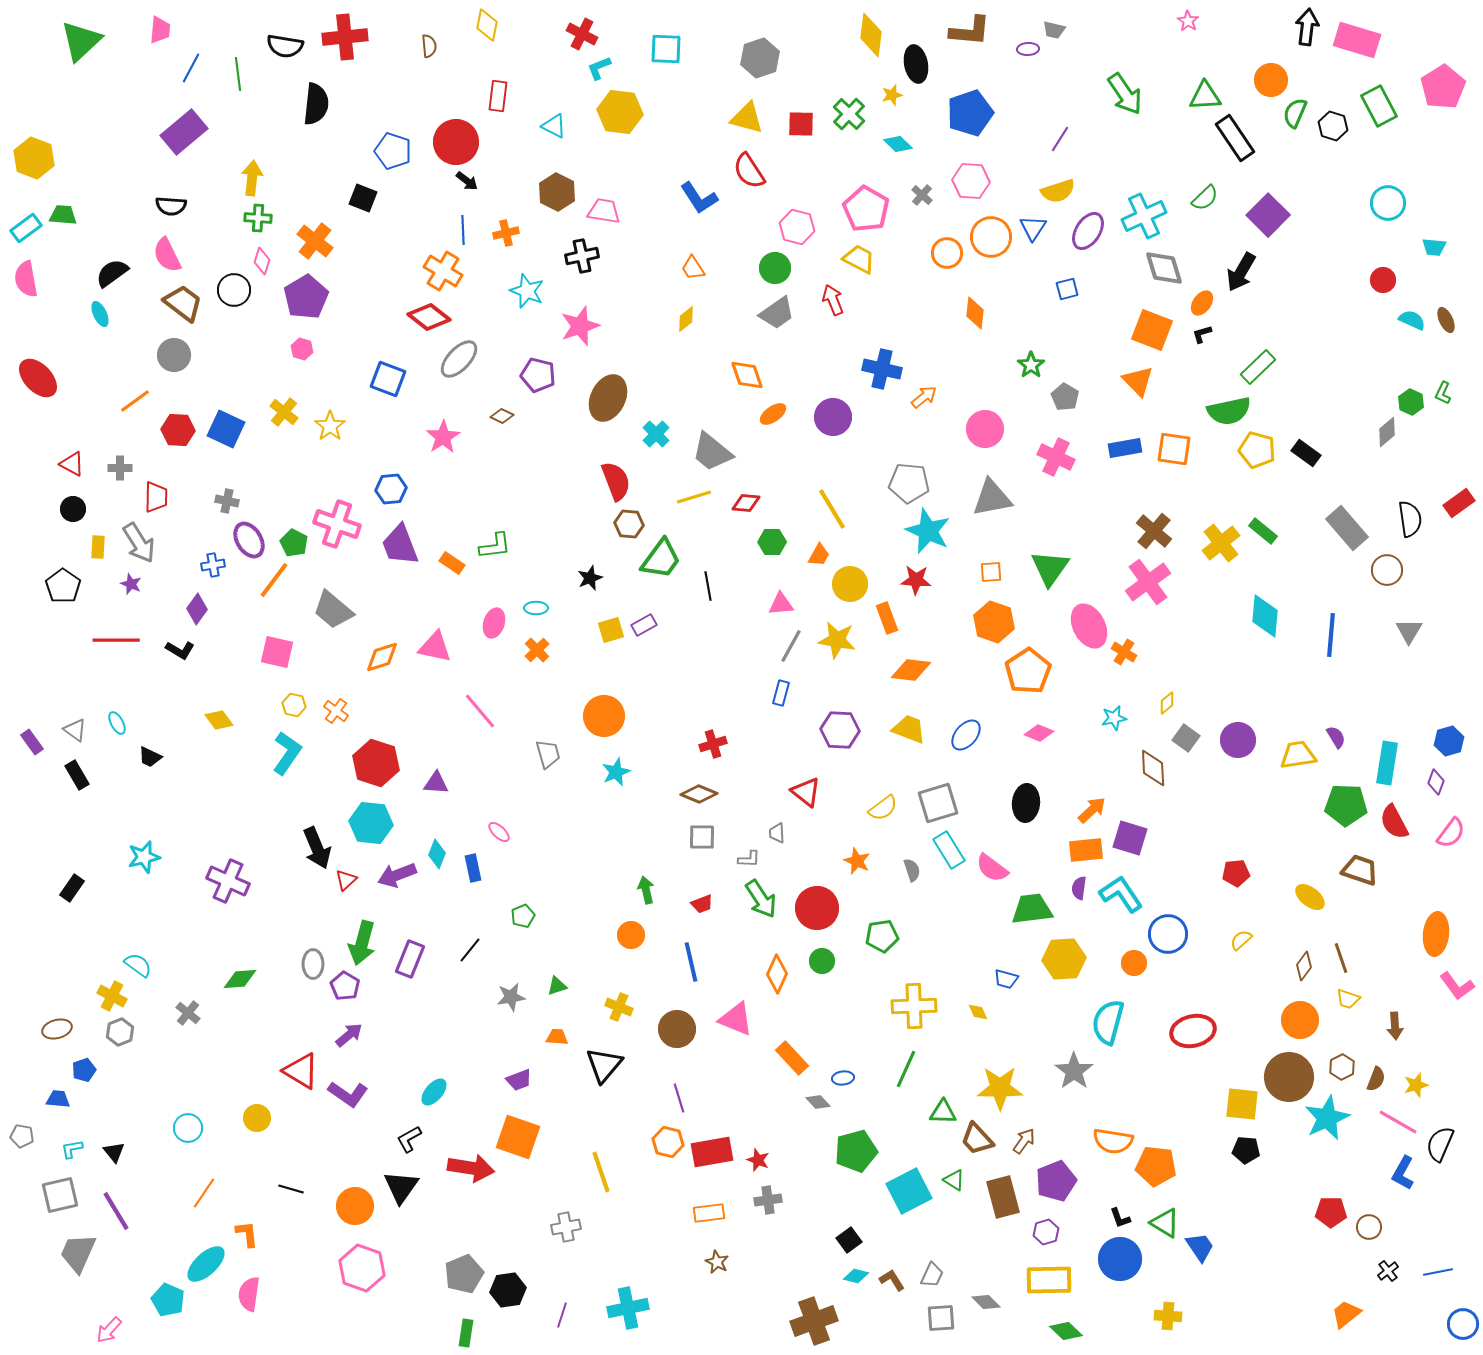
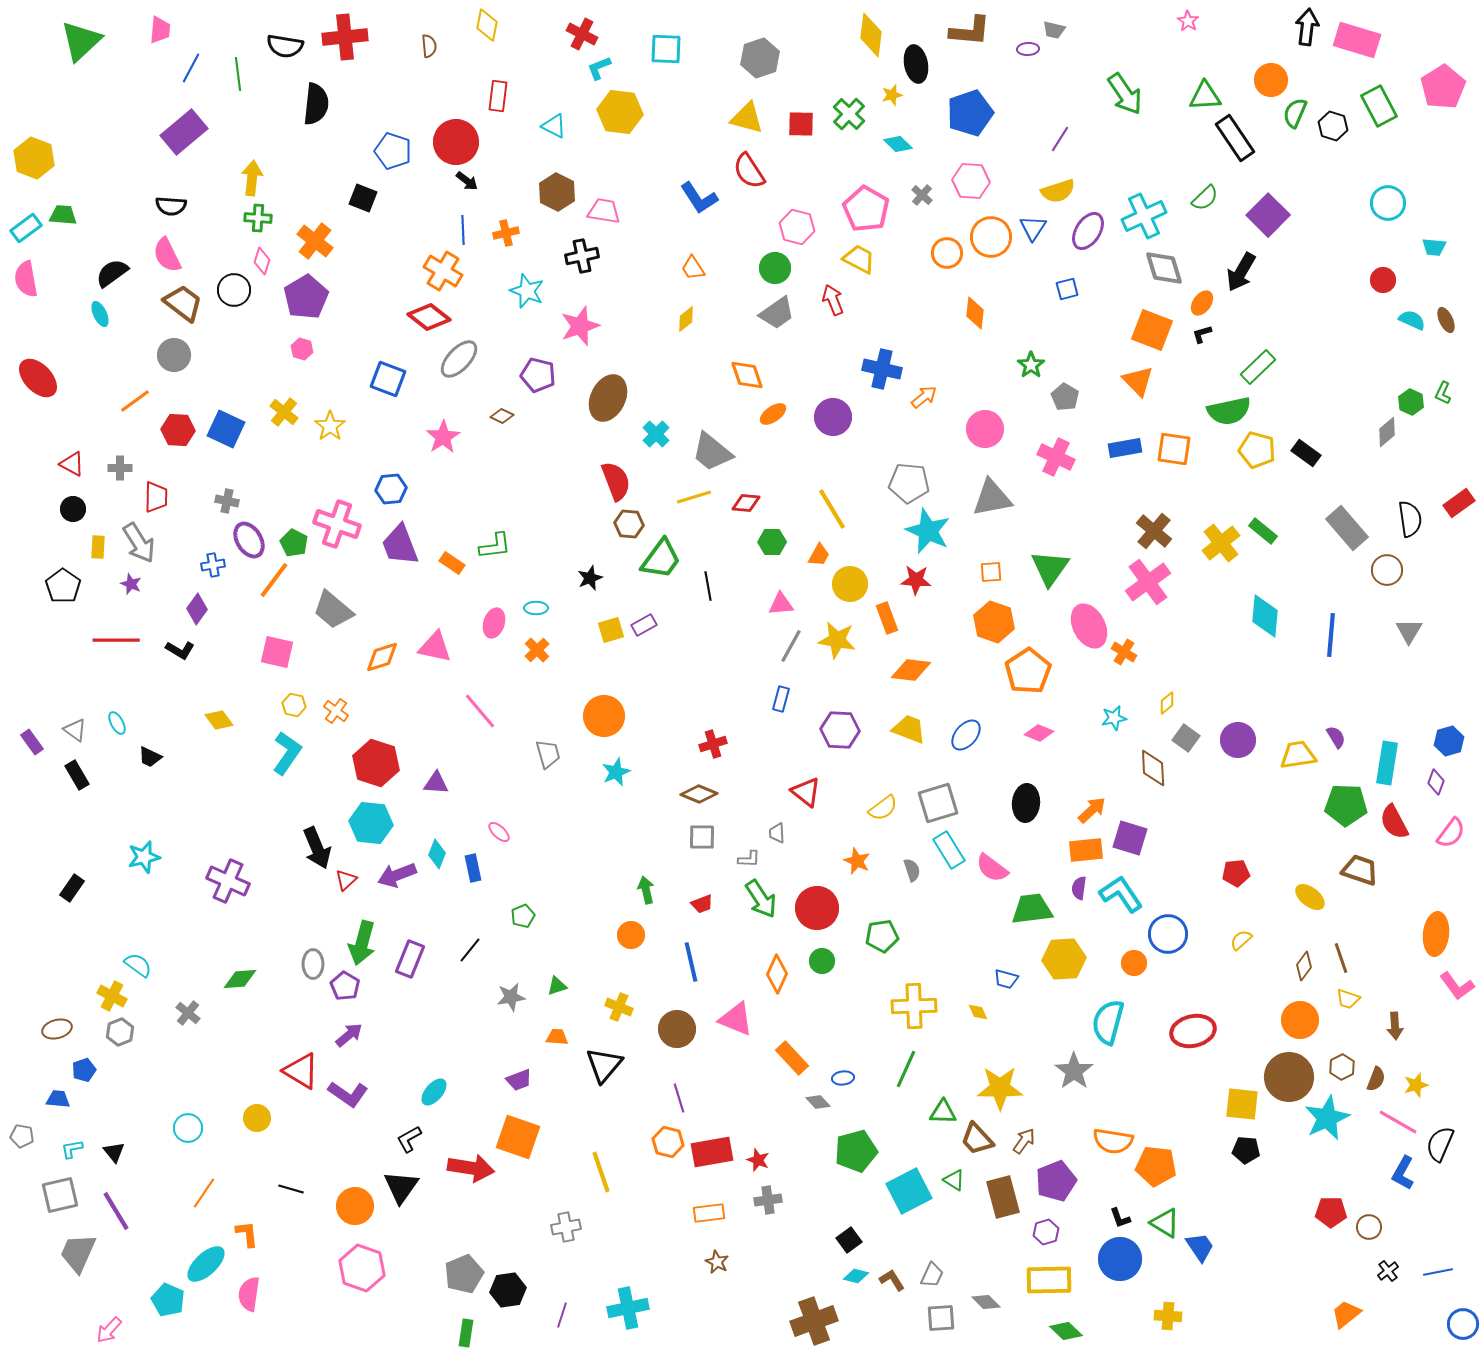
blue rectangle at (781, 693): moved 6 px down
